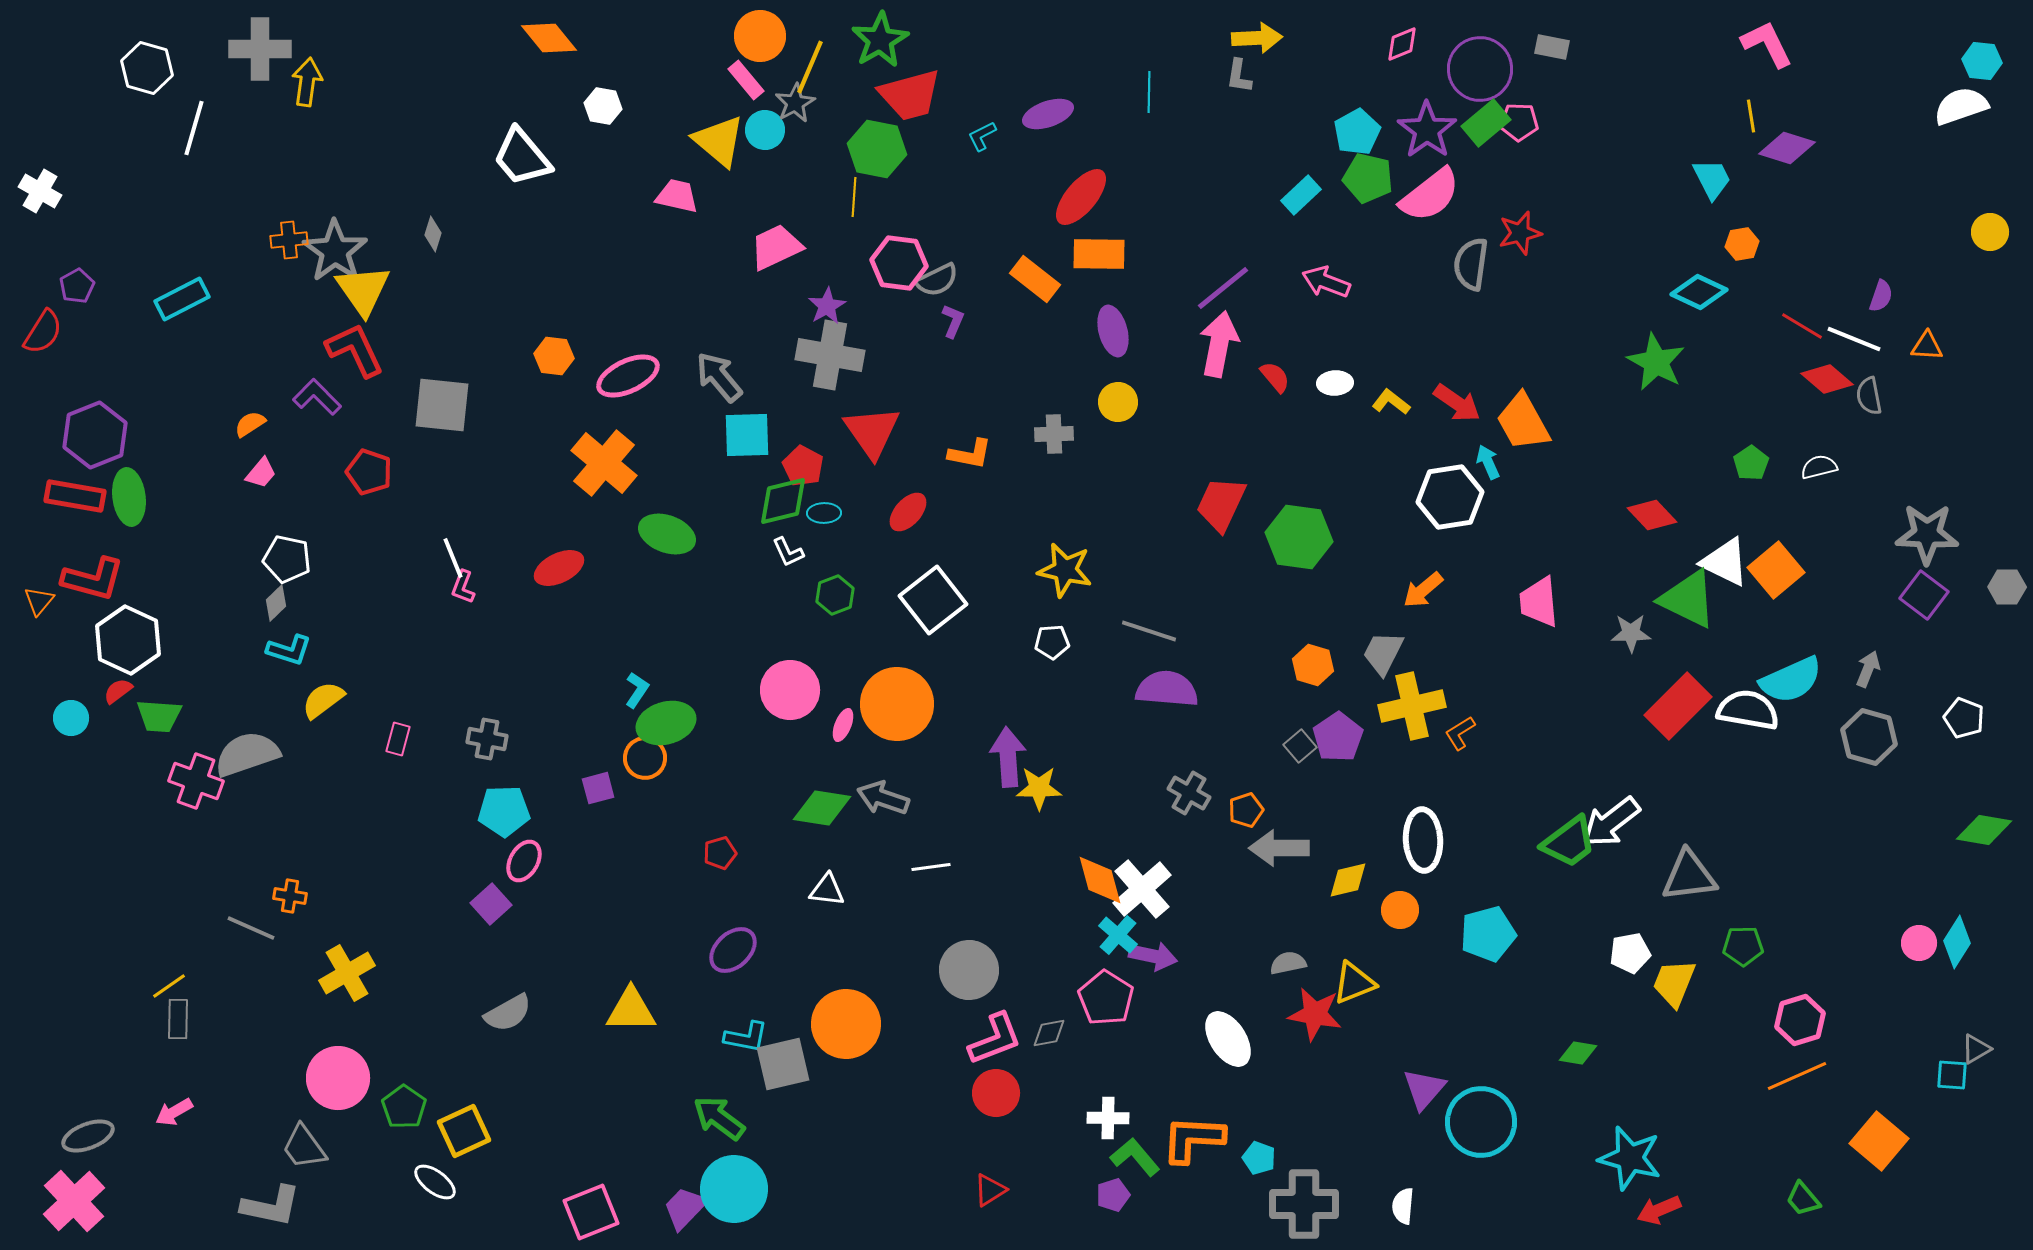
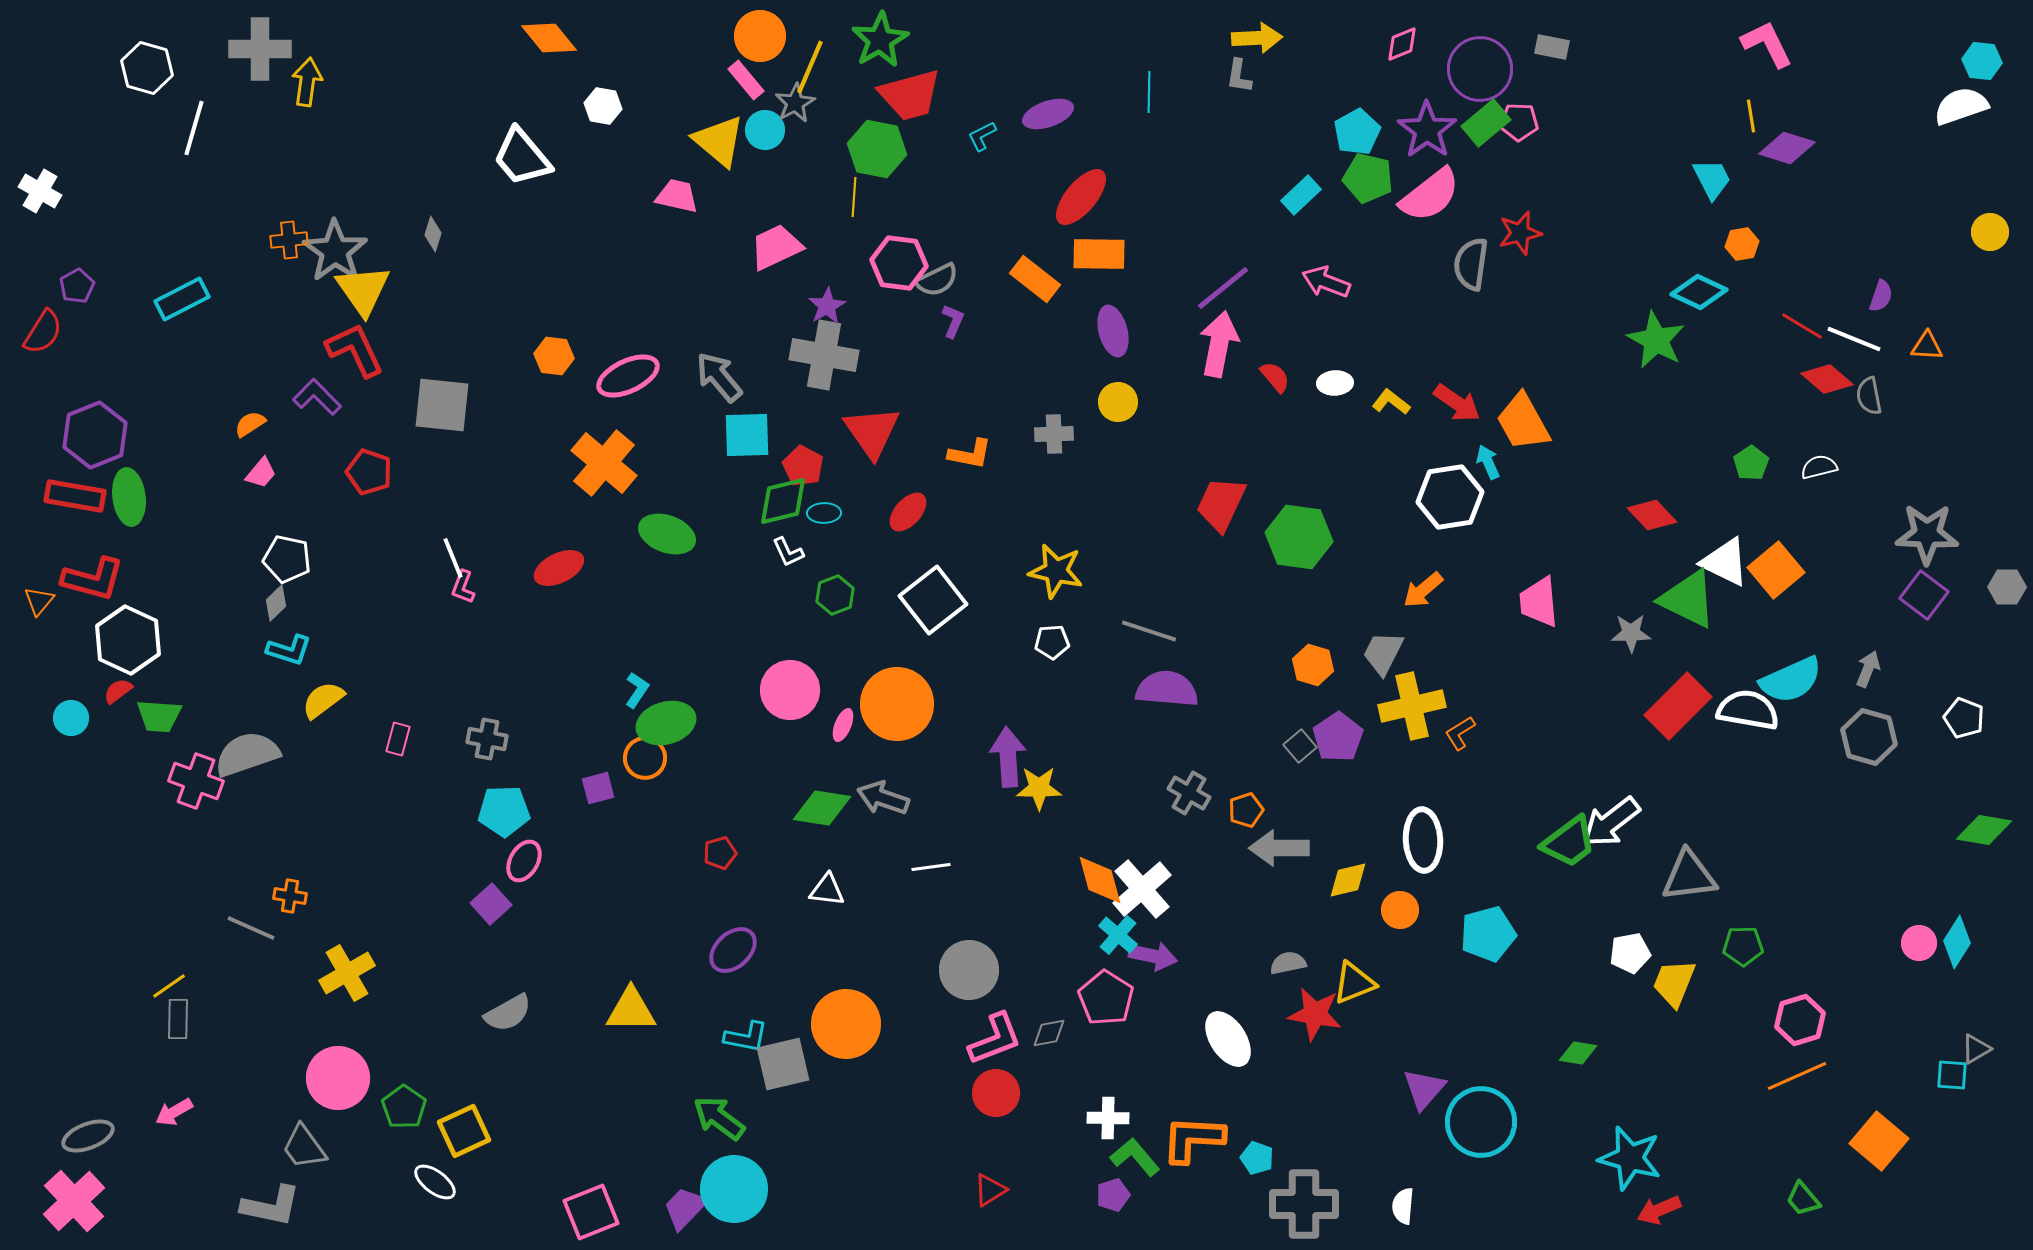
gray cross at (830, 355): moved 6 px left
green star at (1656, 362): moved 22 px up
yellow star at (1065, 570): moved 9 px left, 1 px down
cyan pentagon at (1259, 1158): moved 2 px left
